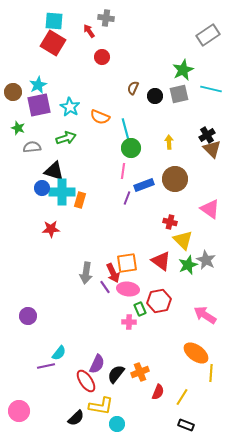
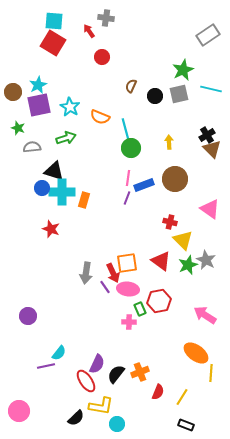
brown semicircle at (133, 88): moved 2 px left, 2 px up
pink line at (123, 171): moved 5 px right, 7 px down
orange rectangle at (80, 200): moved 4 px right
red star at (51, 229): rotated 24 degrees clockwise
